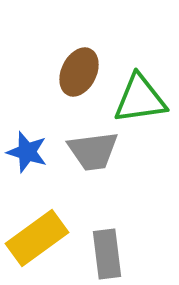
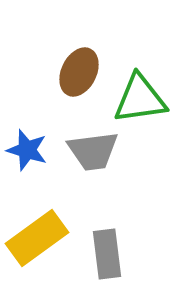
blue star: moved 2 px up
